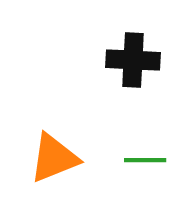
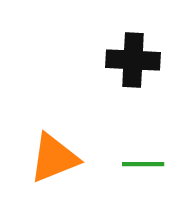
green line: moved 2 px left, 4 px down
